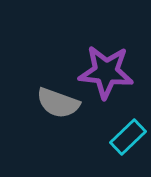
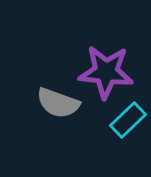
cyan rectangle: moved 17 px up
